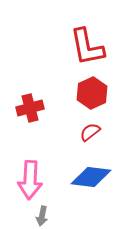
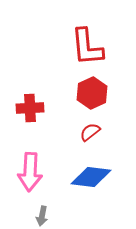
red L-shape: rotated 6 degrees clockwise
red cross: rotated 12 degrees clockwise
pink arrow: moved 8 px up
